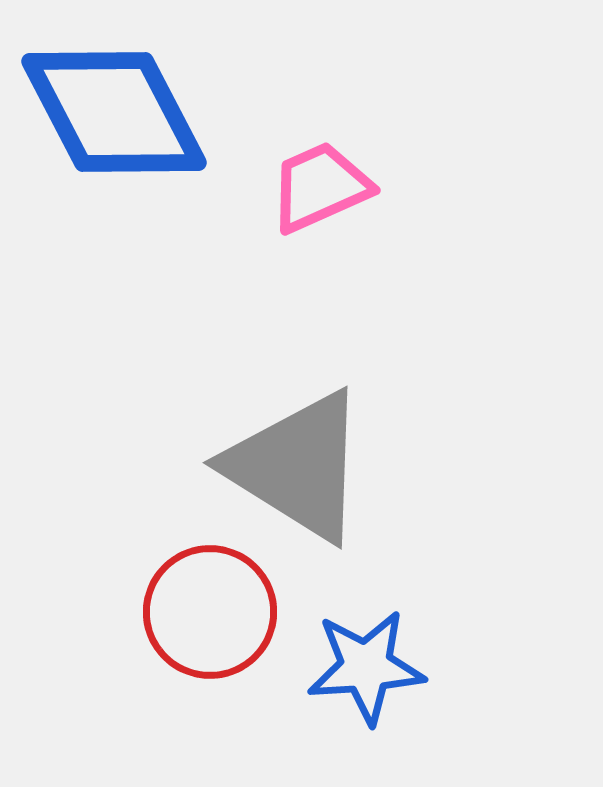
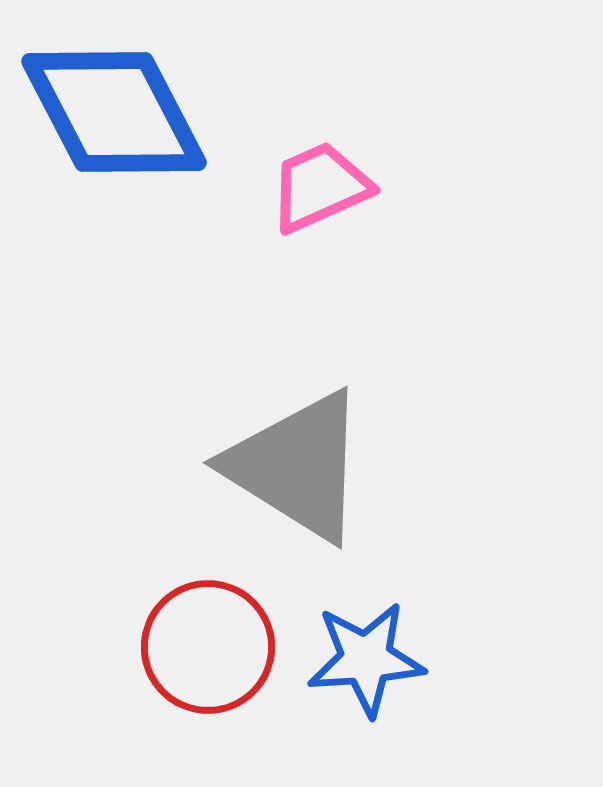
red circle: moved 2 px left, 35 px down
blue star: moved 8 px up
